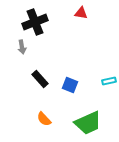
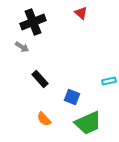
red triangle: rotated 32 degrees clockwise
black cross: moved 2 px left
gray arrow: rotated 48 degrees counterclockwise
blue square: moved 2 px right, 12 px down
